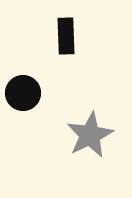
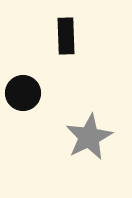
gray star: moved 1 px left, 2 px down
